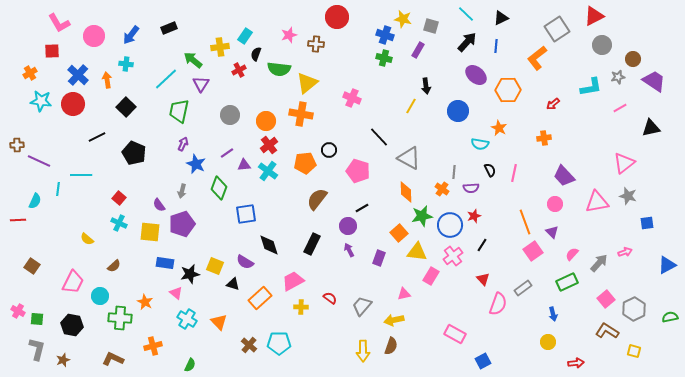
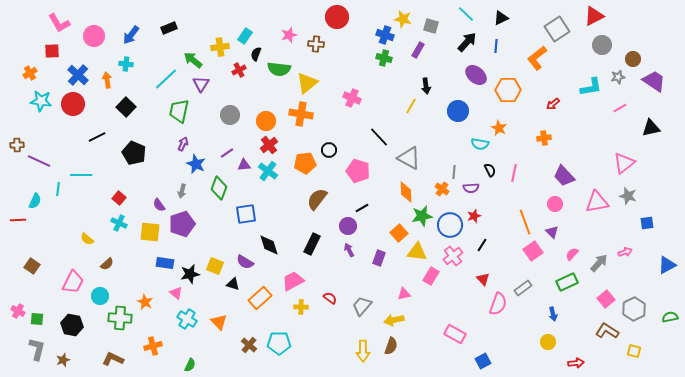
brown semicircle at (114, 266): moved 7 px left, 2 px up
